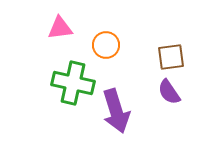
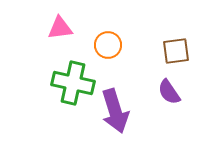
orange circle: moved 2 px right
brown square: moved 5 px right, 6 px up
purple arrow: moved 1 px left
